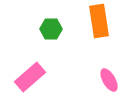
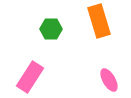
orange rectangle: rotated 8 degrees counterclockwise
pink rectangle: rotated 16 degrees counterclockwise
